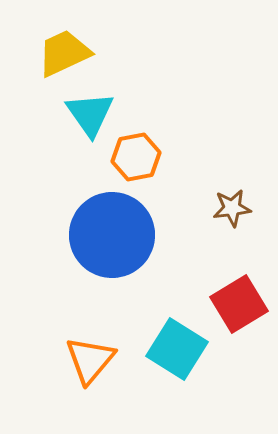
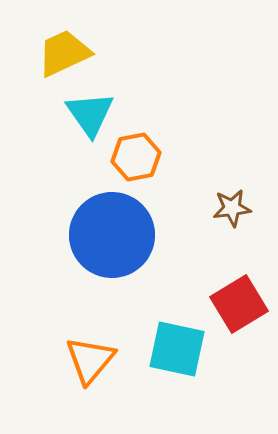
cyan square: rotated 20 degrees counterclockwise
